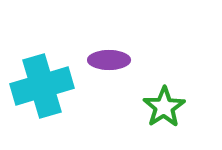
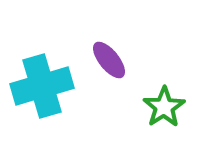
purple ellipse: rotated 51 degrees clockwise
